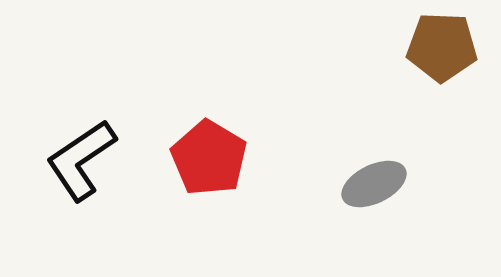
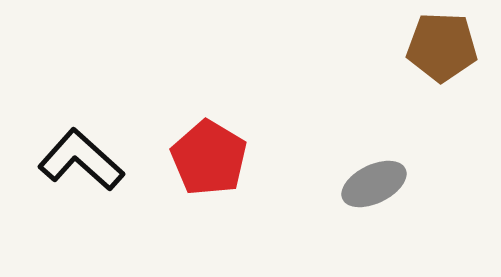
black L-shape: rotated 76 degrees clockwise
